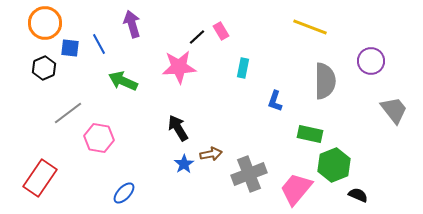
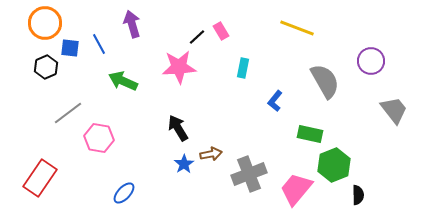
yellow line: moved 13 px left, 1 px down
black hexagon: moved 2 px right, 1 px up
gray semicircle: rotated 30 degrees counterclockwise
blue L-shape: rotated 20 degrees clockwise
black semicircle: rotated 66 degrees clockwise
